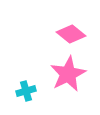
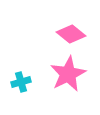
cyan cross: moved 5 px left, 9 px up
